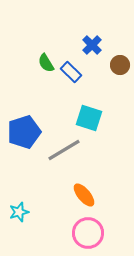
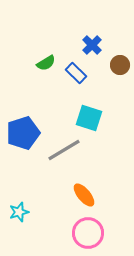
green semicircle: rotated 90 degrees counterclockwise
blue rectangle: moved 5 px right, 1 px down
blue pentagon: moved 1 px left, 1 px down
